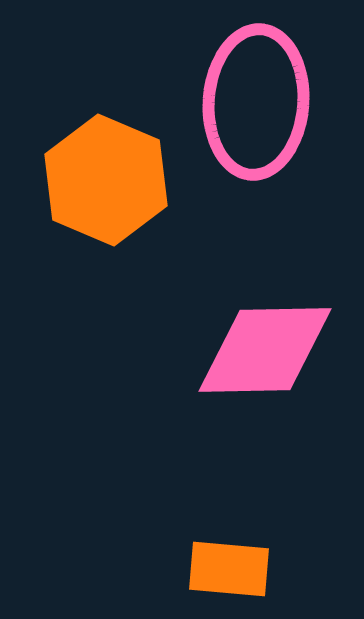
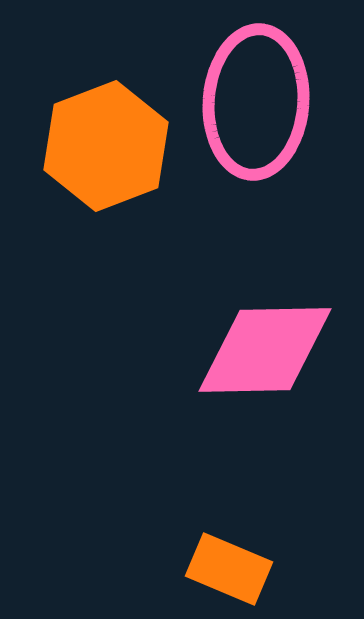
orange hexagon: moved 34 px up; rotated 16 degrees clockwise
orange rectangle: rotated 18 degrees clockwise
